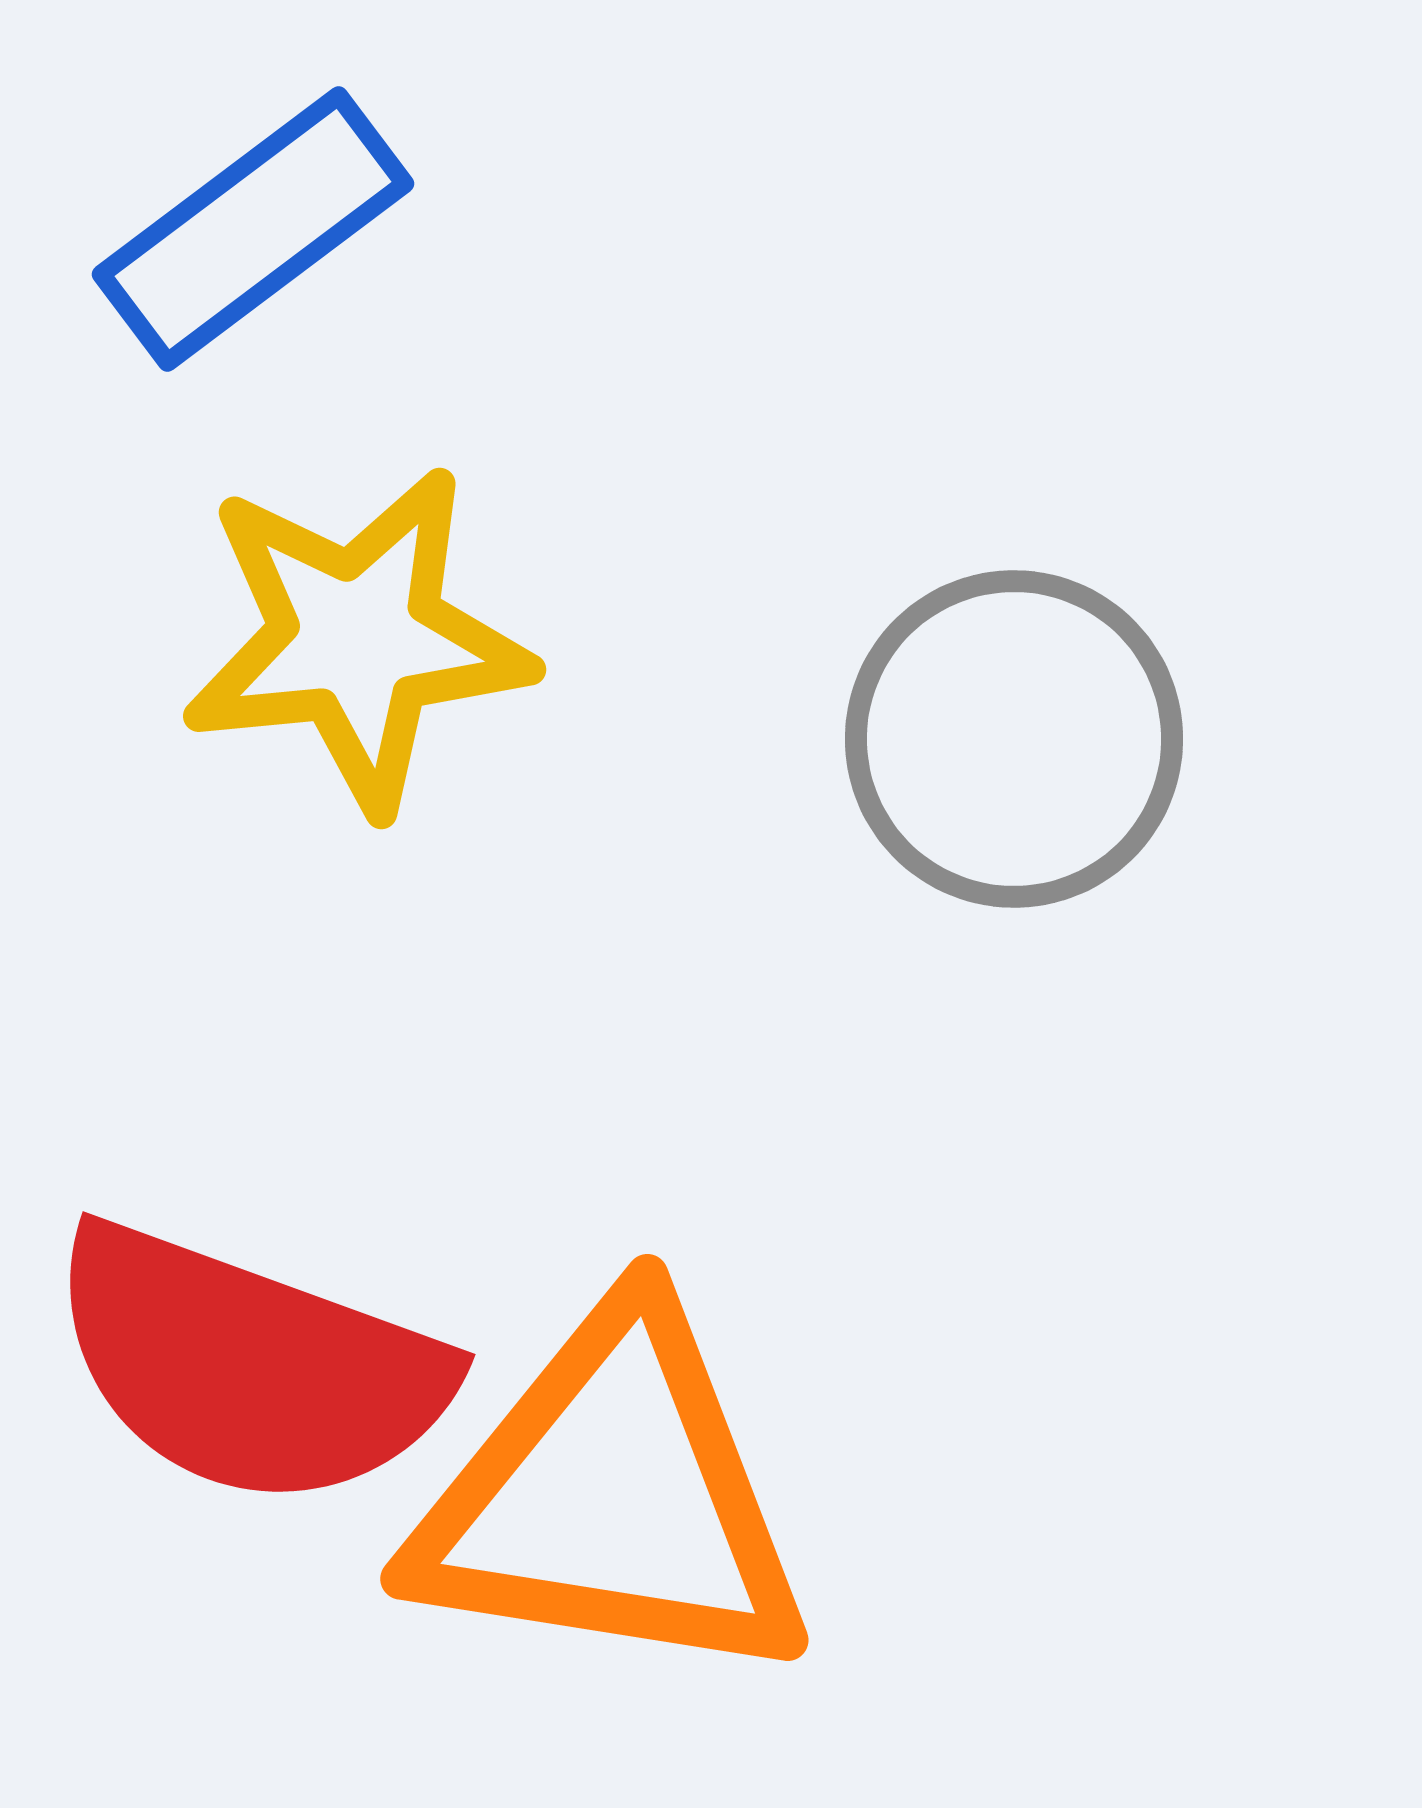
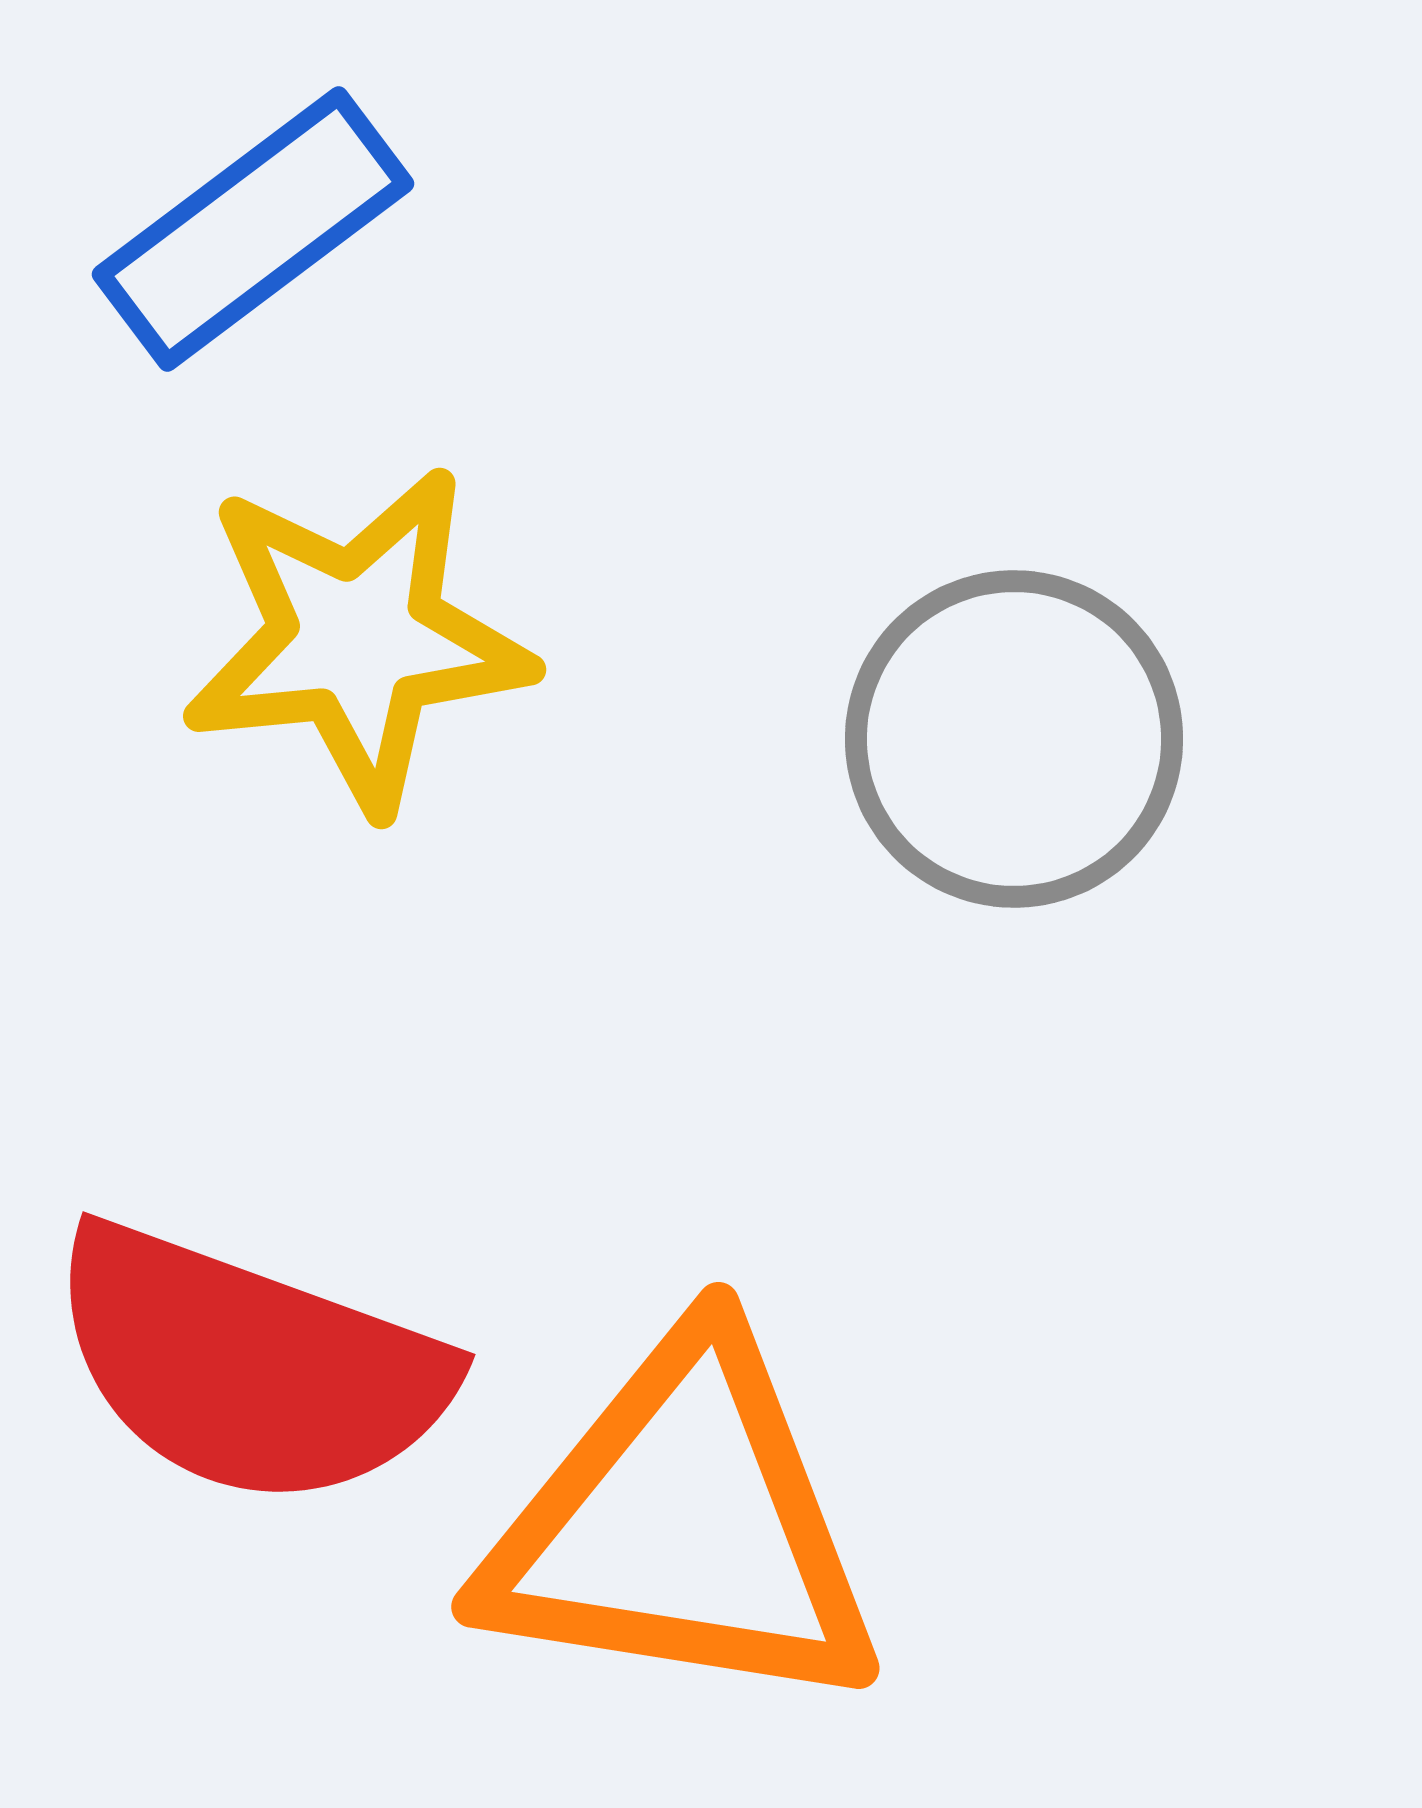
orange triangle: moved 71 px right, 28 px down
